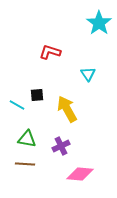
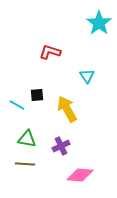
cyan triangle: moved 1 px left, 2 px down
pink diamond: moved 1 px down
